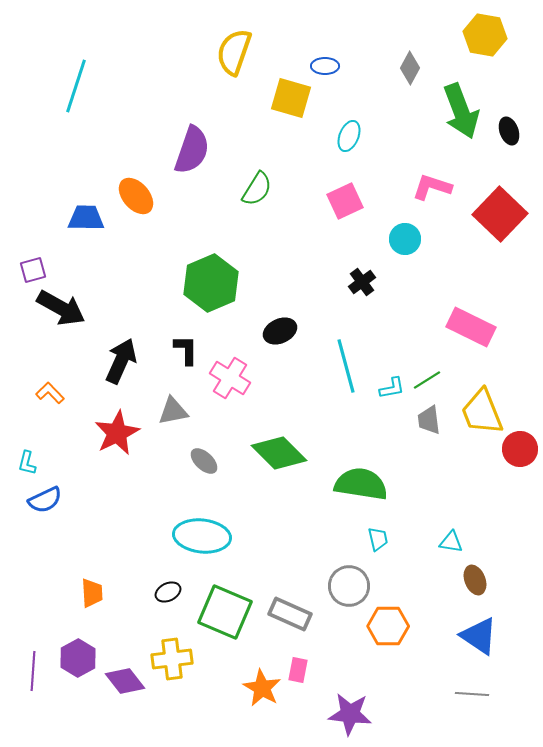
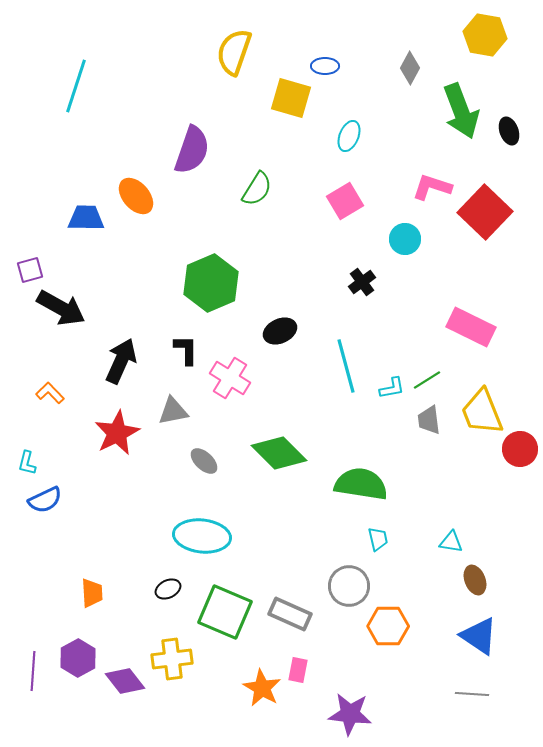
pink square at (345, 201): rotated 6 degrees counterclockwise
red square at (500, 214): moved 15 px left, 2 px up
purple square at (33, 270): moved 3 px left
black ellipse at (168, 592): moved 3 px up
